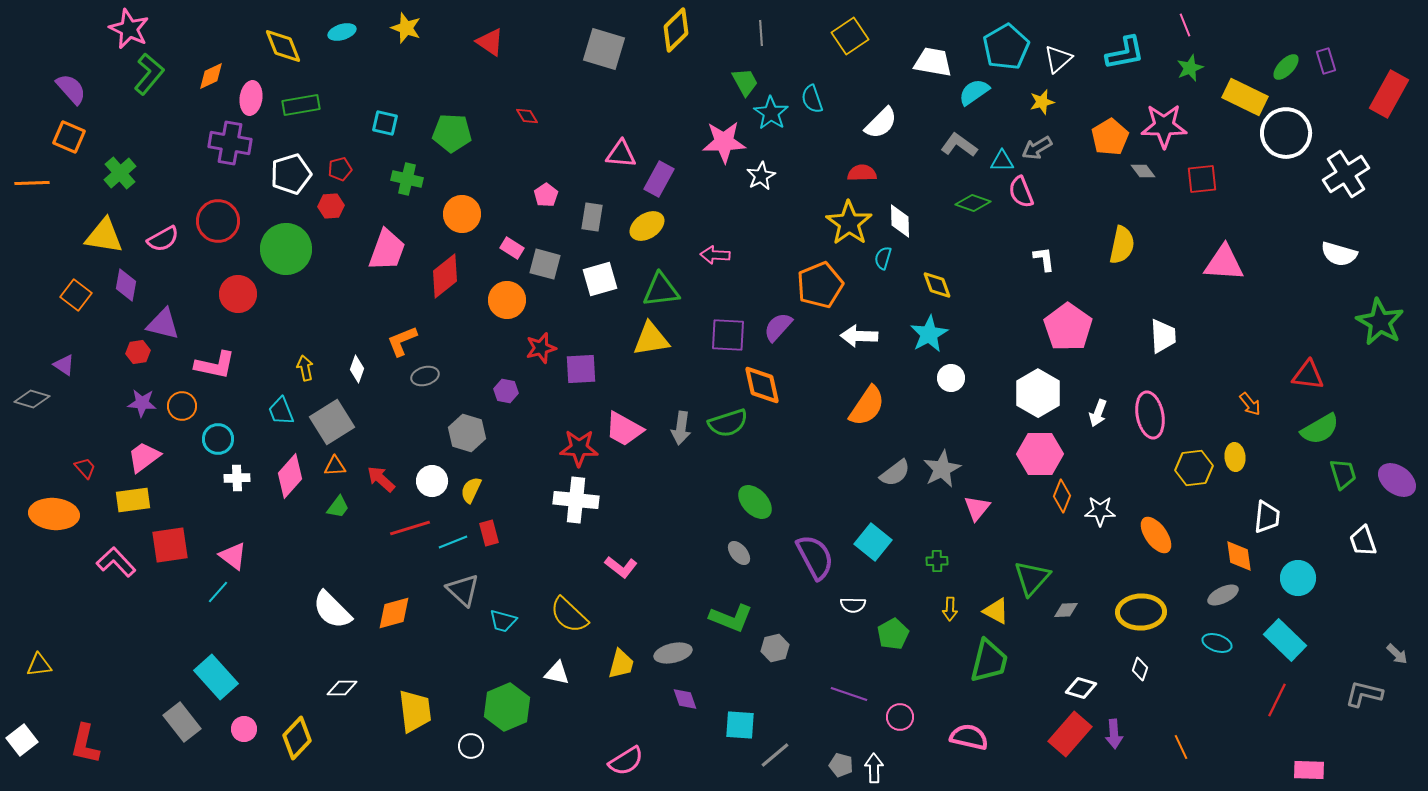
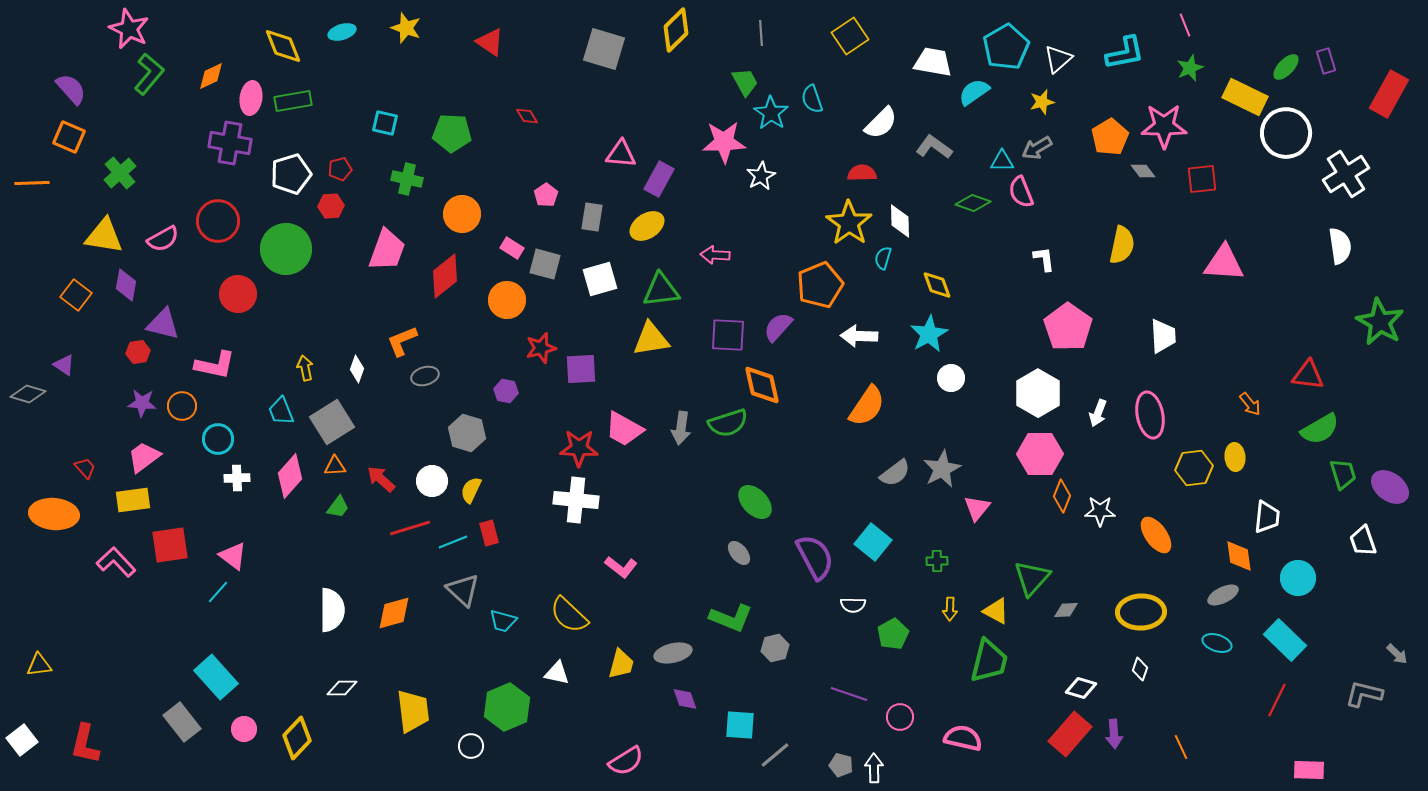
green rectangle at (301, 105): moved 8 px left, 4 px up
gray L-shape at (959, 145): moved 25 px left, 2 px down
white semicircle at (1339, 254): moved 1 px right, 8 px up; rotated 114 degrees counterclockwise
gray diamond at (32, 399): moved 4 px left, 5 px up
purple ellipse at (1397, 480): moved 7 px left, 7 px down
white semicircle at (332, 610): rotated 135 degrees counterclockwise
yellow trapezoid at (415, 711): moved 2 px left
pink semicircle at (969, 737): moved 6 px left, 1 px down
